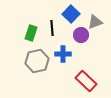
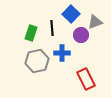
blue cross: moved 1 px left, 1 px up
red rectangle: moved 2 px up; rotated 20 degrees clockwise
